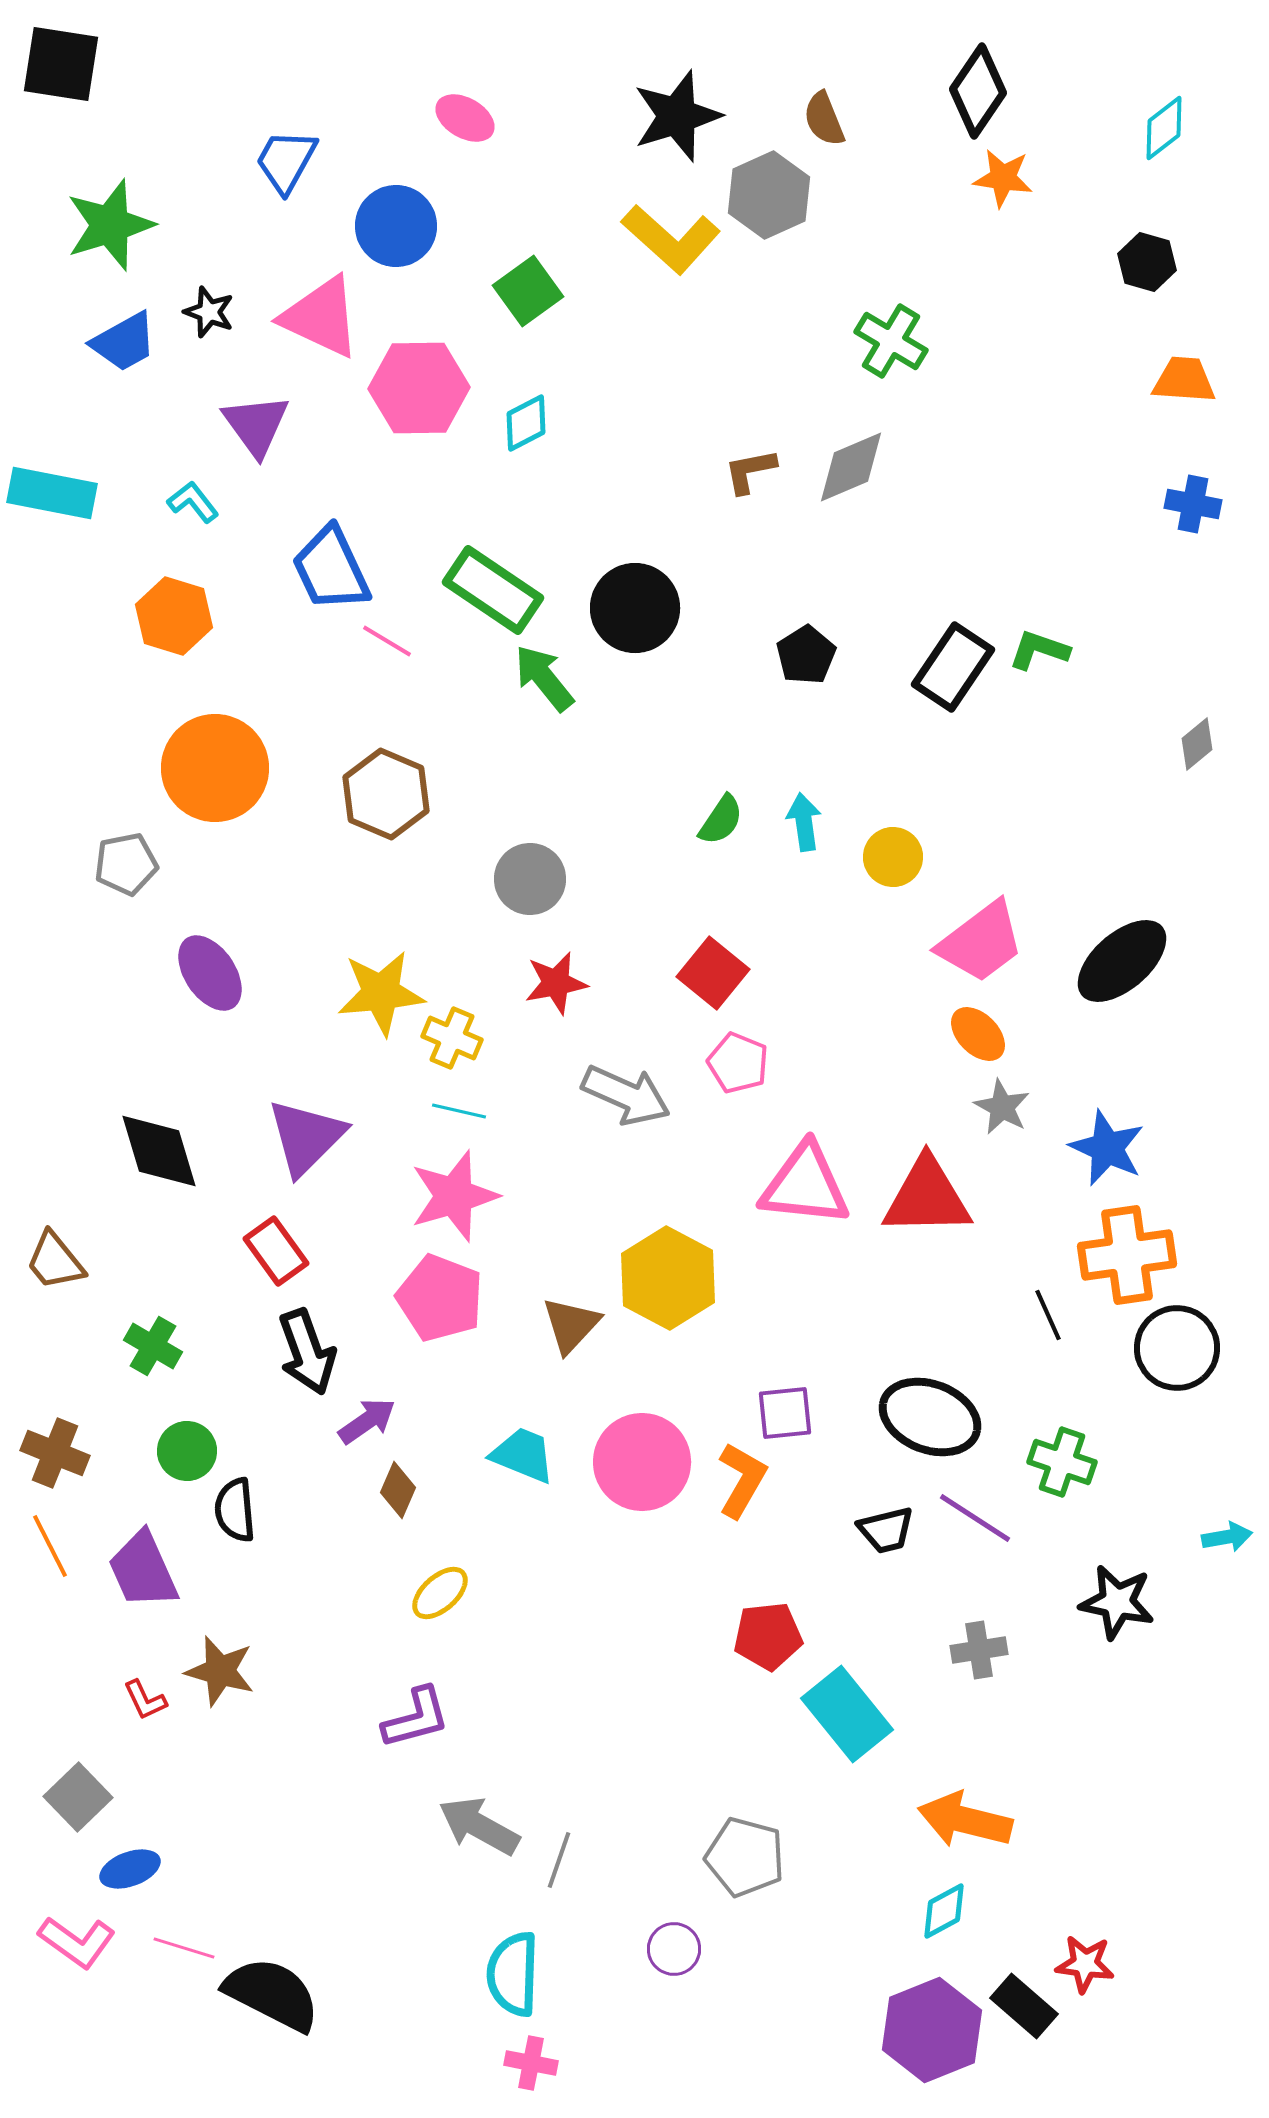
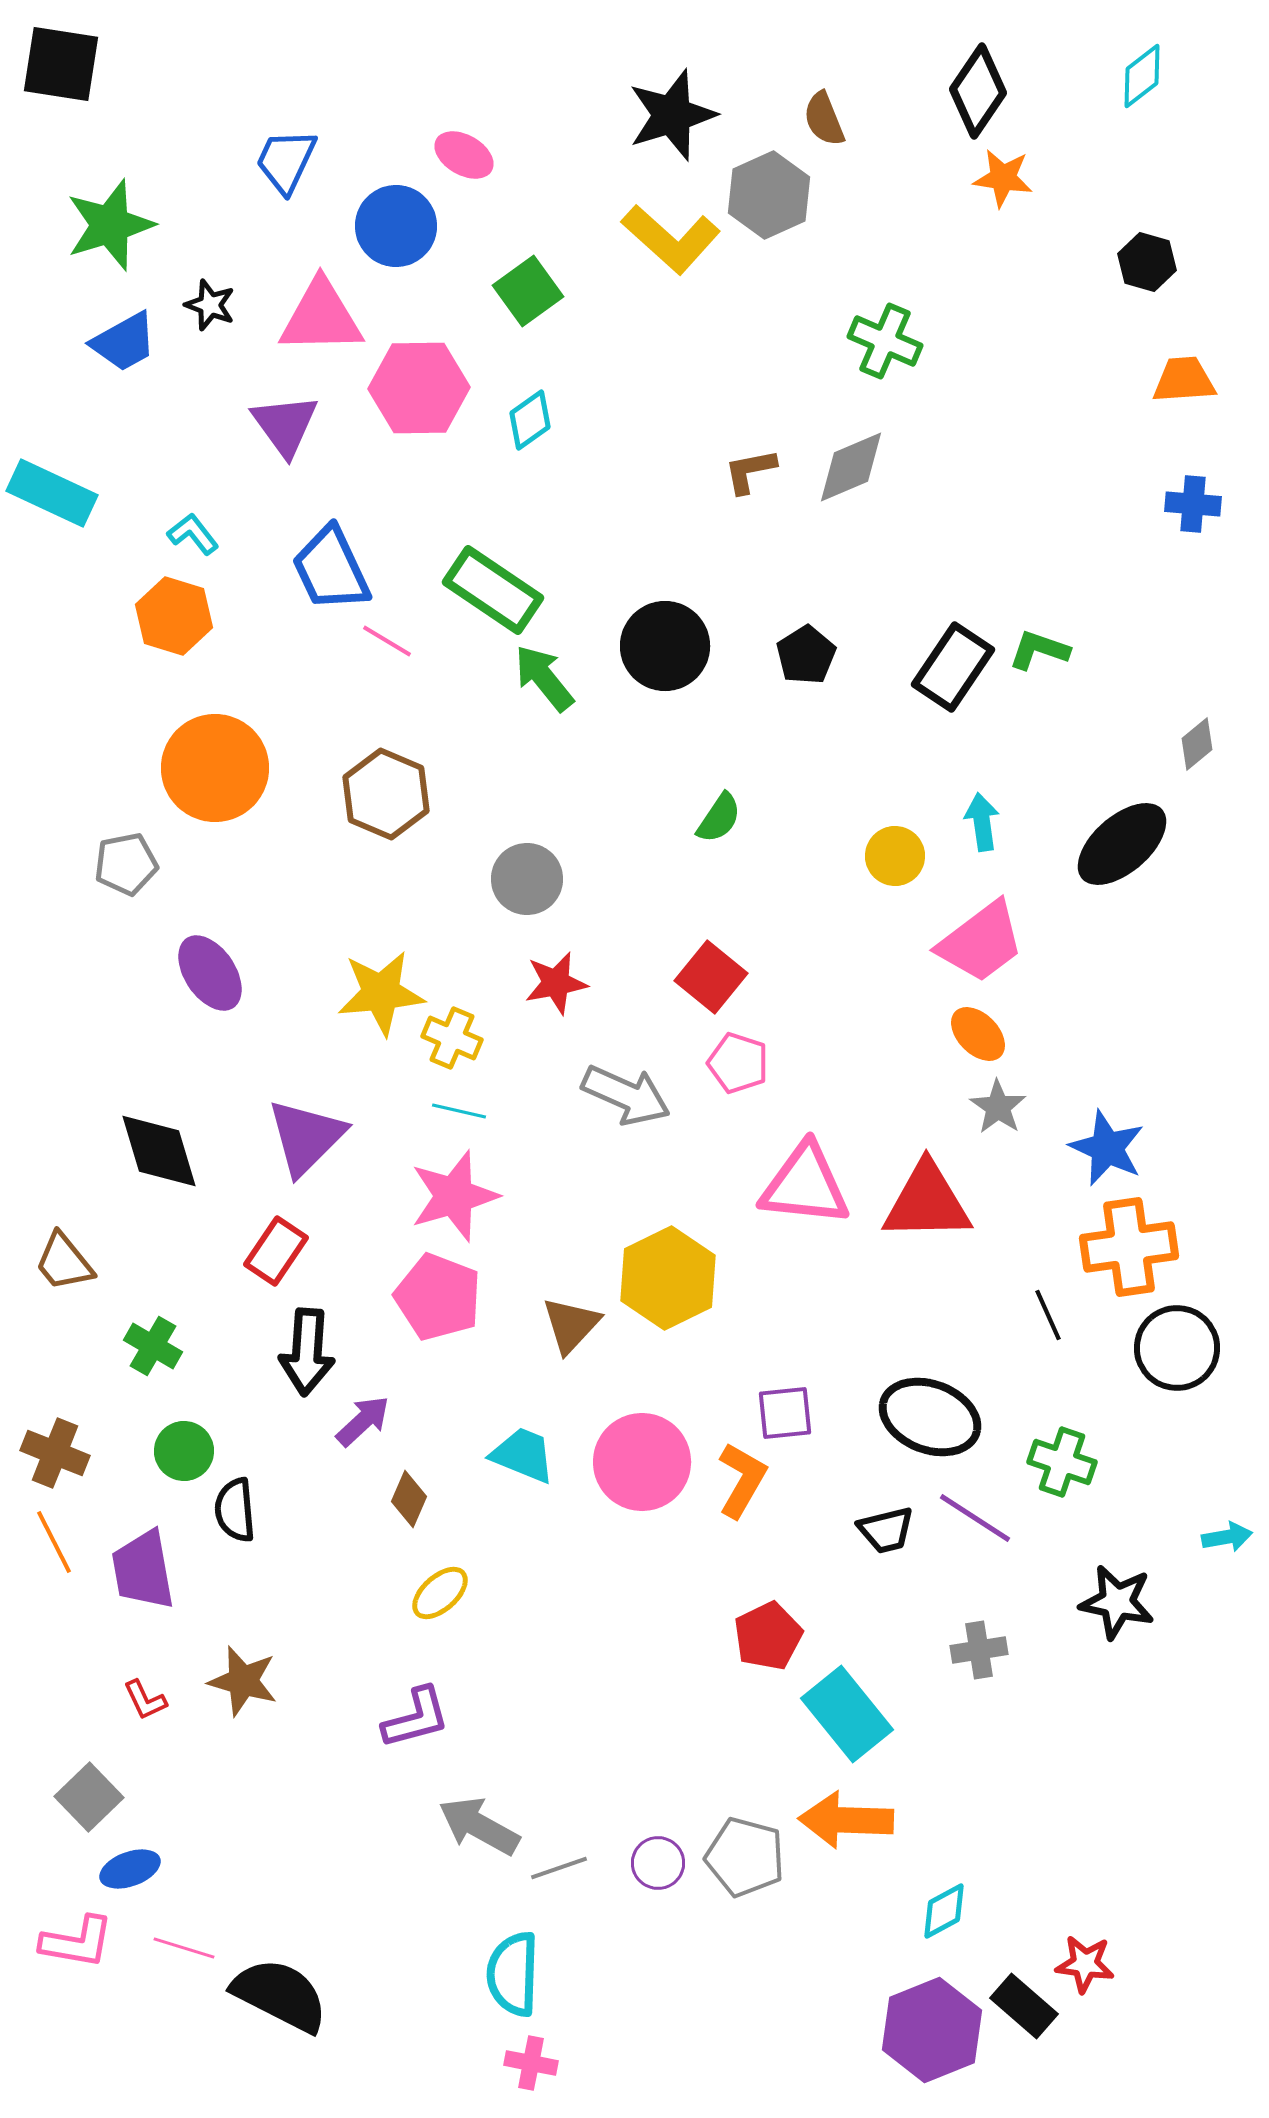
black star at (677, 116): moved 5 px left, 1 px up
pink ellipse at (465, 118): moved 1 px left, 37 px down
cyan diamond at (1164, 128): moved 22 px left, 52 px up
blue trapezoid at (286, 161): rotated 4 degrees counterclockwise
black star at (209, 312): moved 1 px right, 7 px up
pink triangle at (321, 317): rotated 26 degrees counterclockwise
green cross at (891, 341): moved 6 px left; rotated 8 degrees counterclockwise
orange trapezoid at (1184, 380): rotated 8 degrees counterclockwise
cyan diamond at (526, 423): moved 4 px right, 3 px up; rotated 8 degrees counterclockwise
purple triangle at (256, 425): moved 29 px right
cyan rectangle at (52, 493): rotated 14 degrees clockwise
cyan L-shape at (193, 502): moved 32 px down
blue cross at (1193, 504): rotated 6 degrees counterclockwise
black circle at (635, 608): moved 30 px right, 38 px down
green semicircle at (721, 820): moved 2 px left, 2 px up
cyan arrow at (804, 822): moved 178 px right
yellow circle at (893, 857): moved 2 px right, 1 px up
gray circle at (530, 879): moved 3 px left
black ellipse at (1122, 961): moved 117 px up
red square at (713, 973): moved 2 px left, 4 px down
pink pentagon at (738, 1063): rotated 4 degrees counterclockwise
gray star at (1002, 1107): moved 4 px left; rotated 6 degrees clockwise
red triangle at (927, 1197): moved 5 px down
red rectangle at (276, 1251): rotated 70 degrees clockwise
orange cross at (1127, 1255): moved 2 px right, 8 px up
brown trapezoid at (55, 1261): moved 9 px right, 1 px down
yellow hexagon at (668, 1278): rotated 6 degrees clockwise
pink pentagon at (440, 1298): moved 2 px left, 1 px up
black arrow at (307, 1352): rotated 24 degrees clockwise
purple arrow at (367, 1421): moved 4 px left; rotated 8 degrees counterclockwise
green circle at (187, 1451): moved 3 px left
brown diamond at (398, 1490): moved 11 px right, 9 px down
orange line at (50, 1546): moved 4 px right, 4 px up
purple trapezoid at (143, 1570): rotated 14 degrees clockwise
red pentagon at (768, 1636): rotated 20 degrees counterclockwise
brown star at (220, 1671): moved 23 px right, 10 px down
gray square at (78, 1797): moved 11 px right
orange arrow at (965, 1820): moved 119 px left; rotated 12 degrees counterclockwise
gray line at (559, 1860): moved 8 px down; rotated 52 degrees clockwise
pink L-shape at (77, 1942): rotated 26 degrees counterclockwise
purple circle at (674, 1949): moved 16 px left, 86 px up
black semicircle at (272, 1994): moved 8 px right, 1 px down
